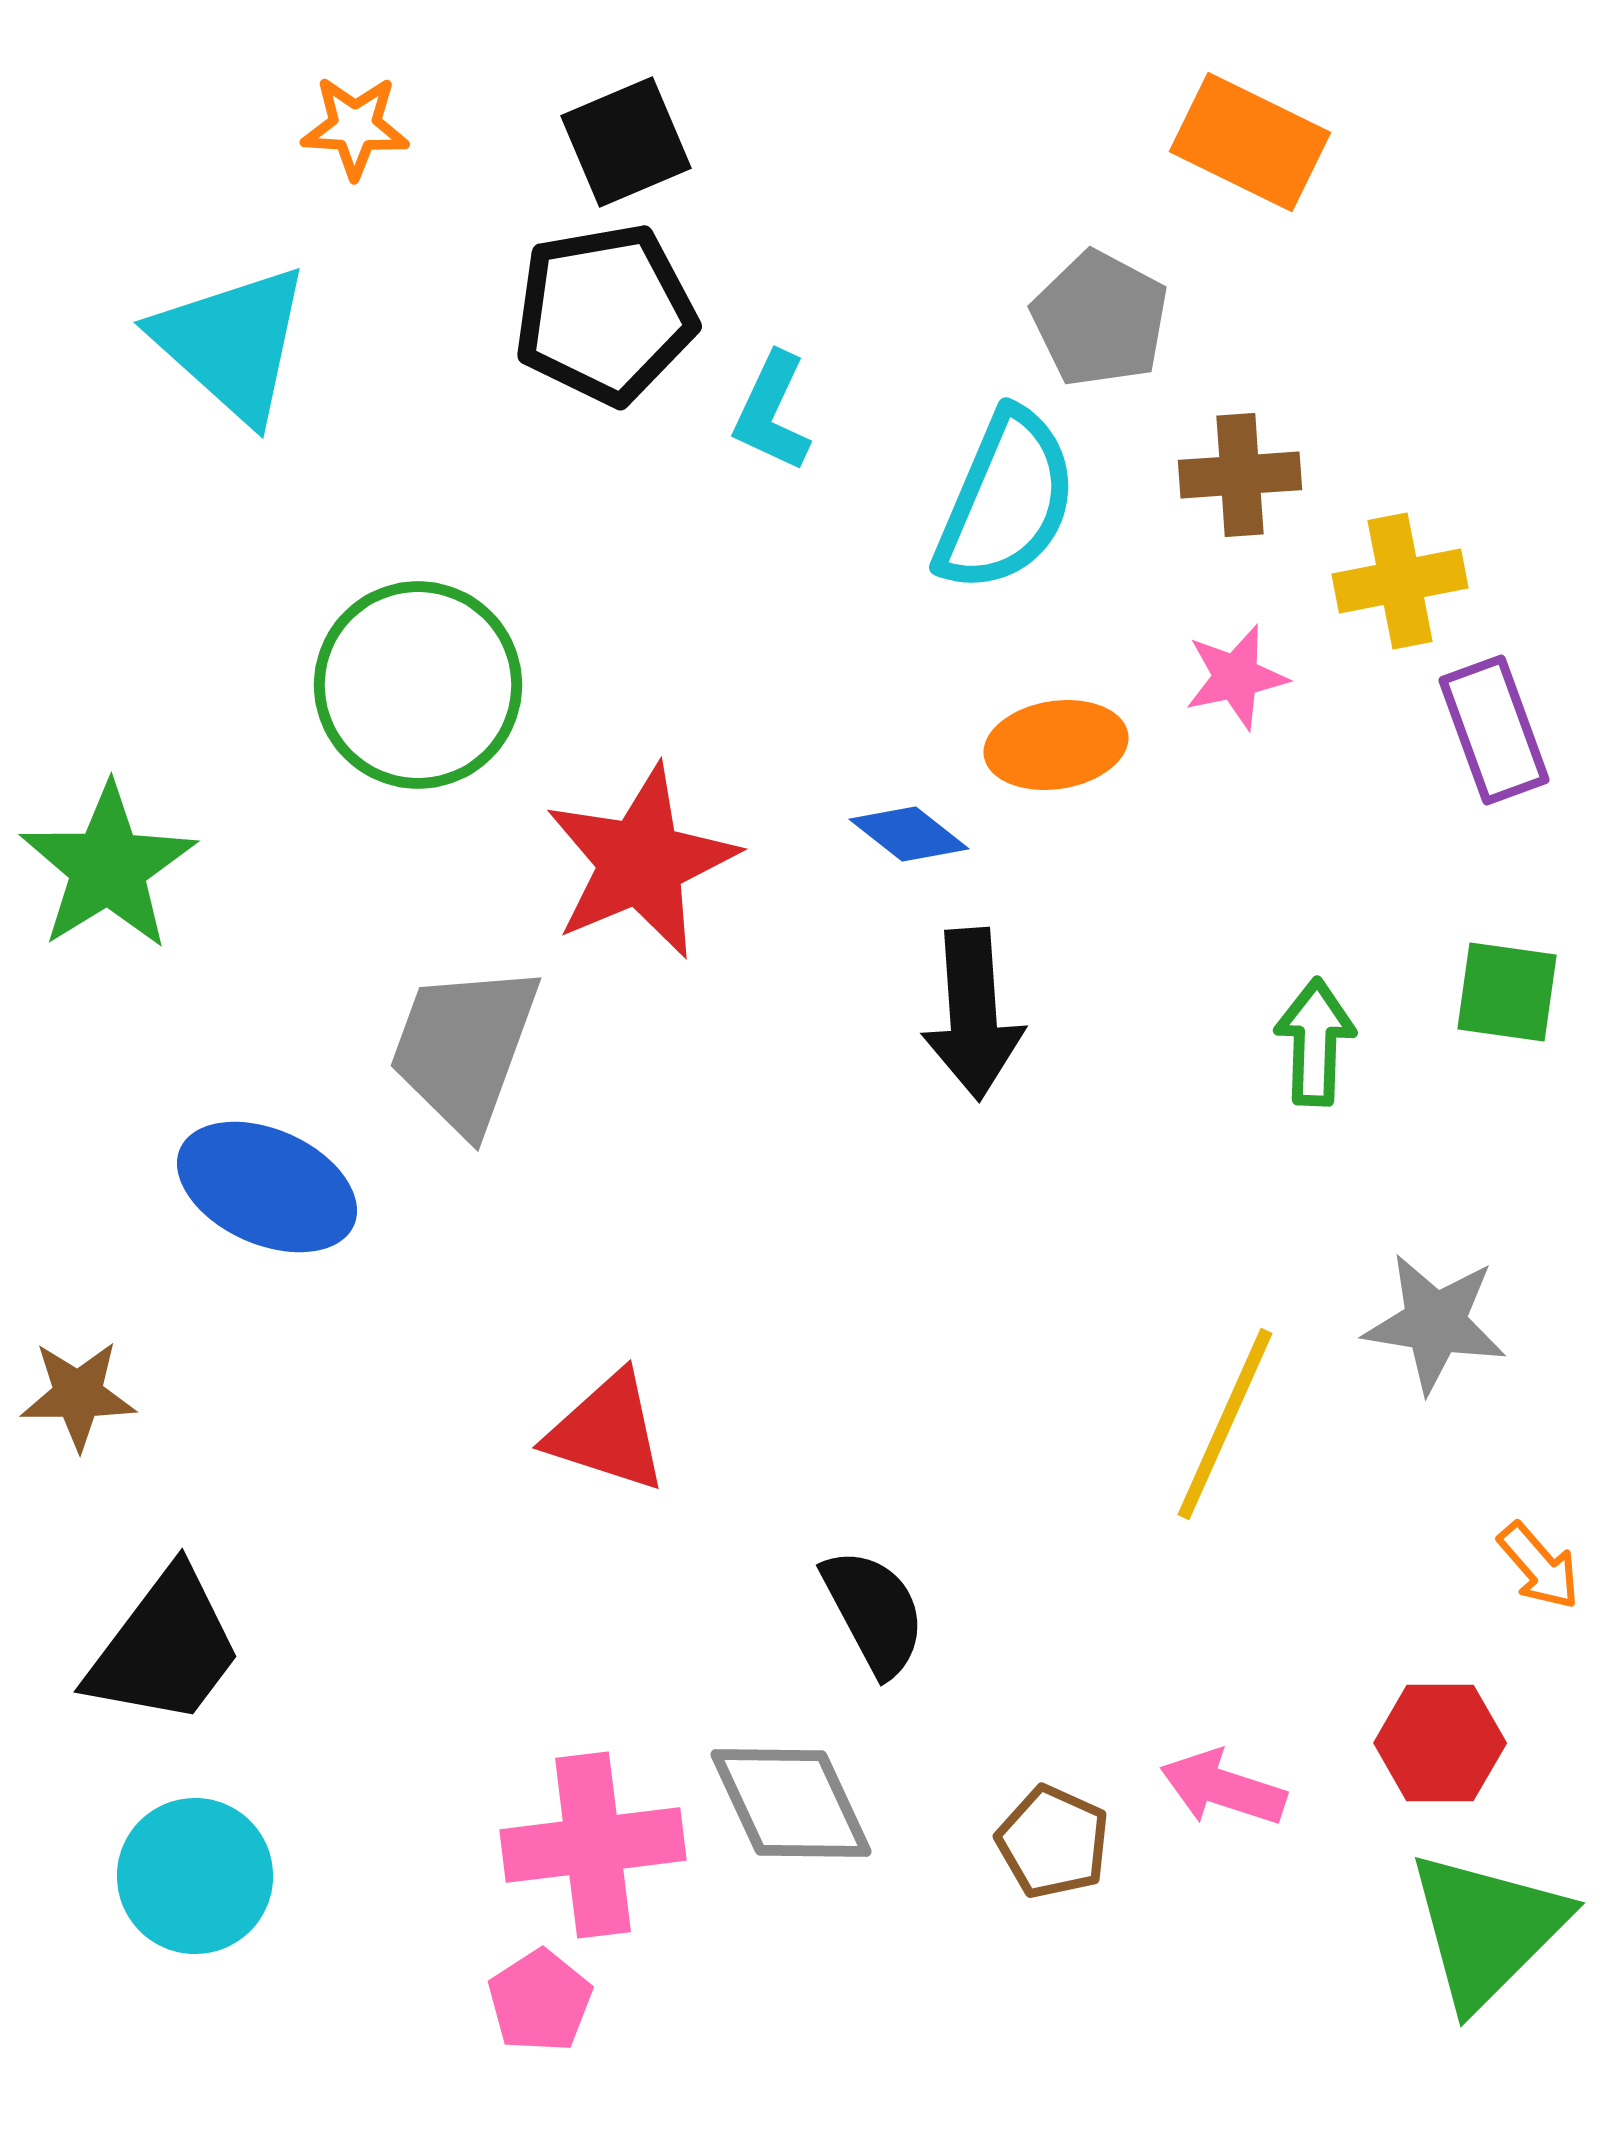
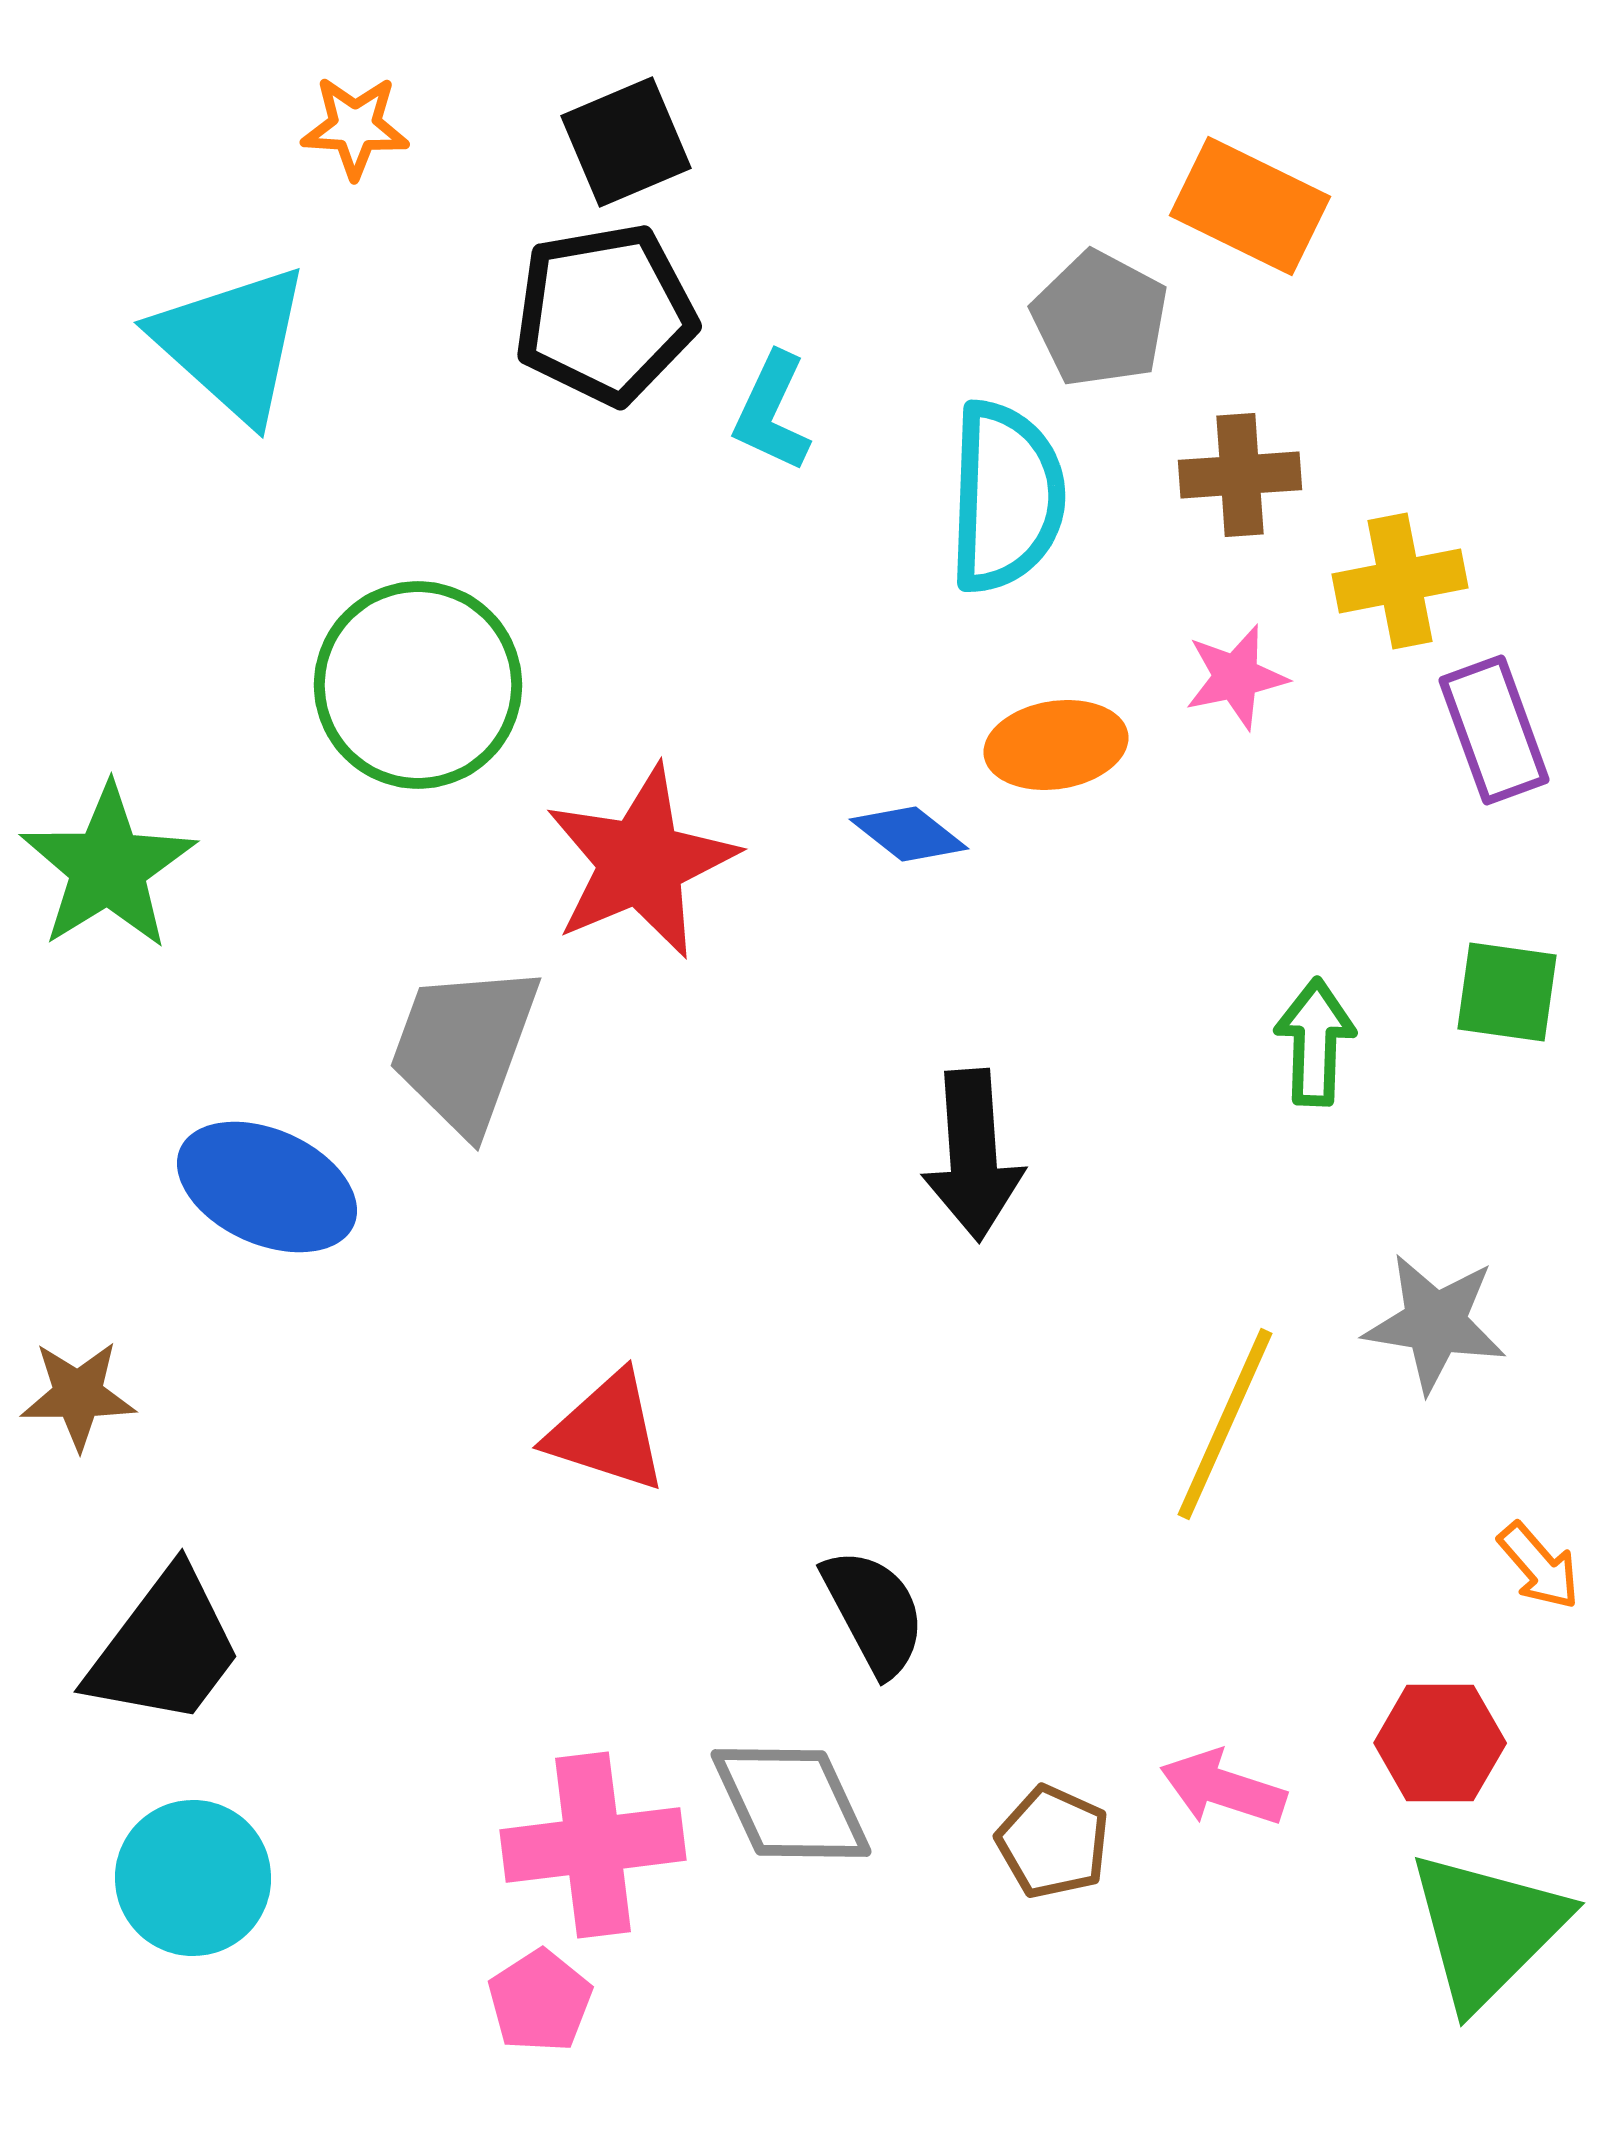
orange rectangle: moved 64 px down
cyan semicircle: moved 4 px up; rotated 21 degrees counterclockwise
black arrow: moved 141 px down
cyan circle: moved 2 px left, 2 px down
